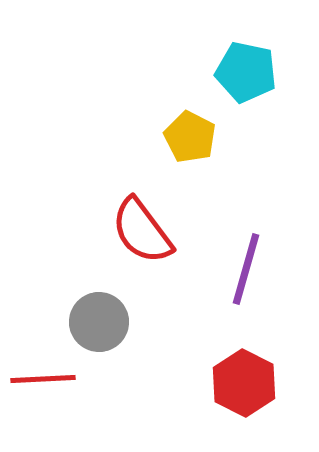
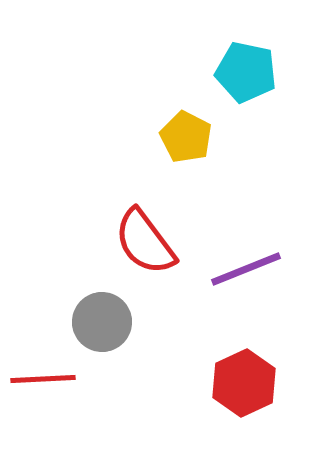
yellow pentagon: moved 4 px left
red semicircle: moved 3 px right, 11 px down
purple line: rotated 52 degrees clockwise
gray circle: moved 3 px right
red hexagon: rotated 8 degrees clockwise
